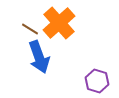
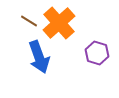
brown line: moved 1 px left, 8 px up
purple hexagon: moved 28 px up
